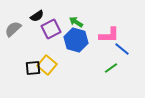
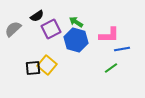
blue line: rotated 49 degrees counterclockwise
